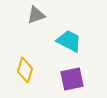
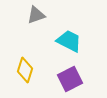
purple square: moved 2 px left; rotated 15 degrees counterclockwise
